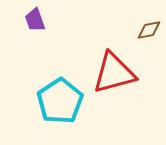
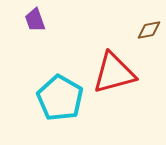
cyan pentagon: moved 3 px up; rotated 9 degrees counterclockwise
